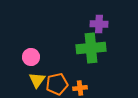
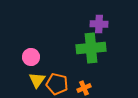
orange pentagon: rotated 25 degrees clockwise
orange cross: moved 4 px right; rotated 16 degrees counterclockwise
